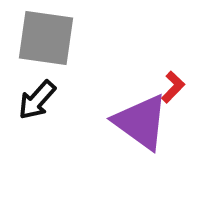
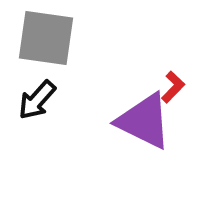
purple triangle: moved 3 px right, 1 px up; rotated 10 degrees counterclockwise
